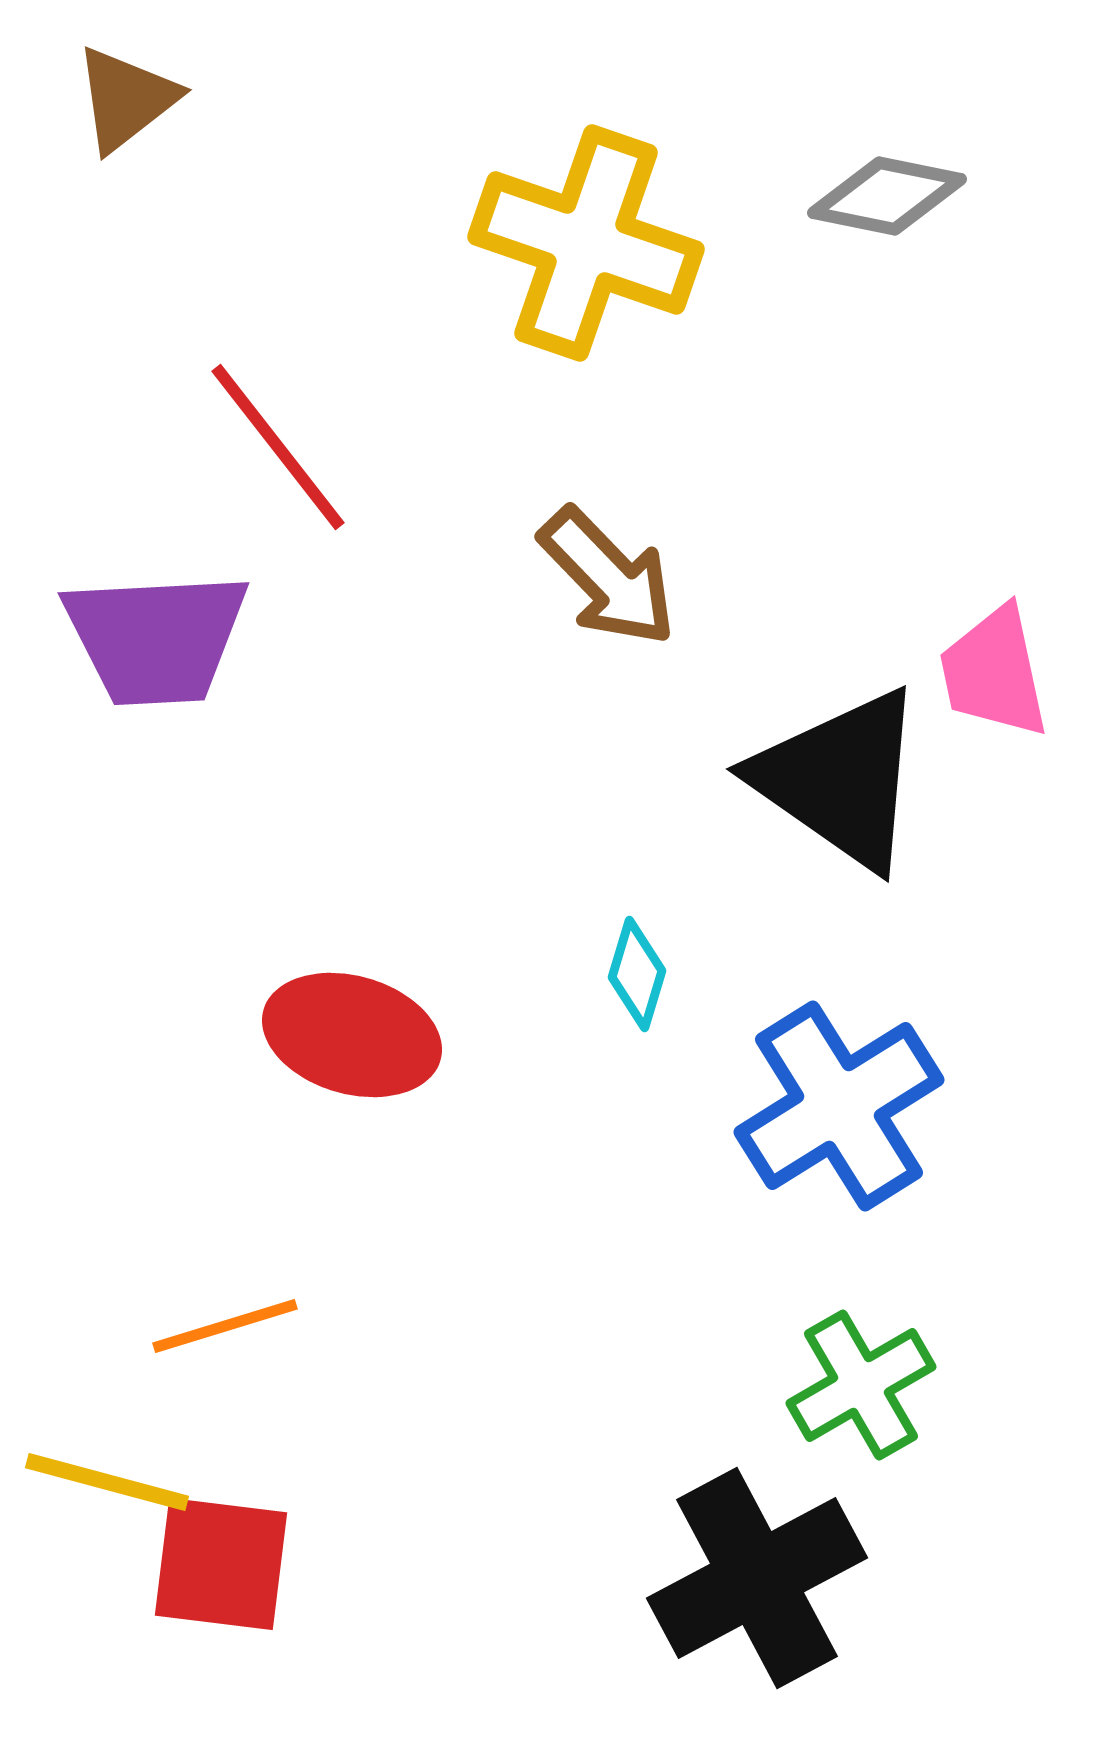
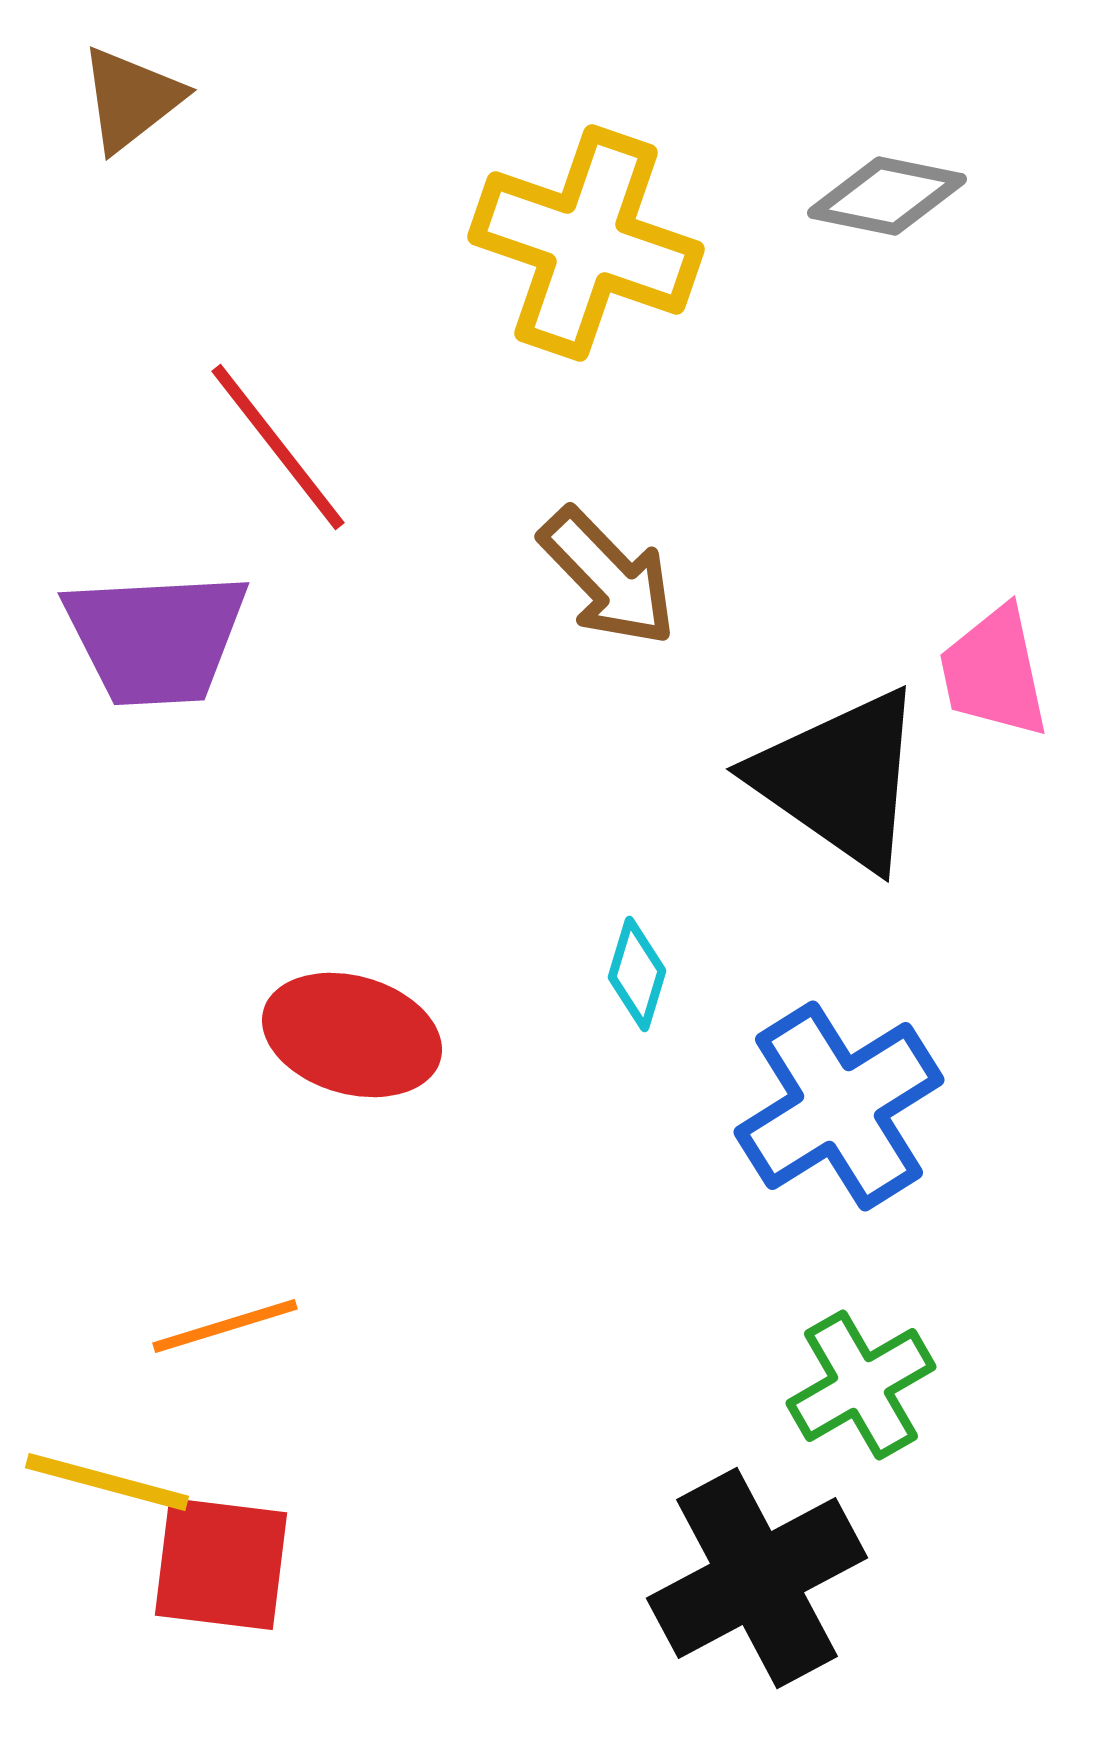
brown triangle: moved 5 px right
